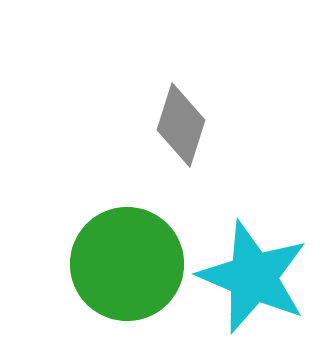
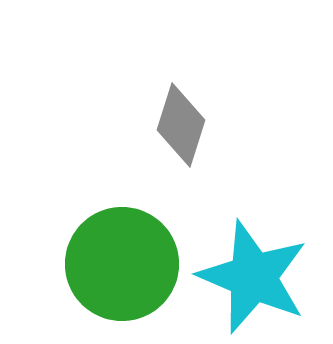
green circle: moved 5 px left
